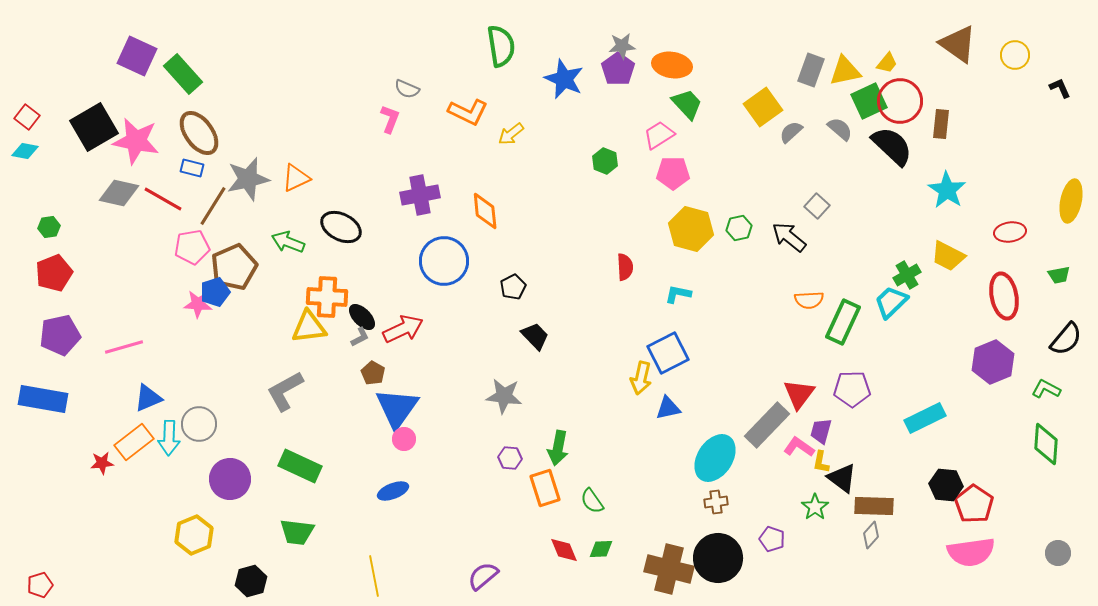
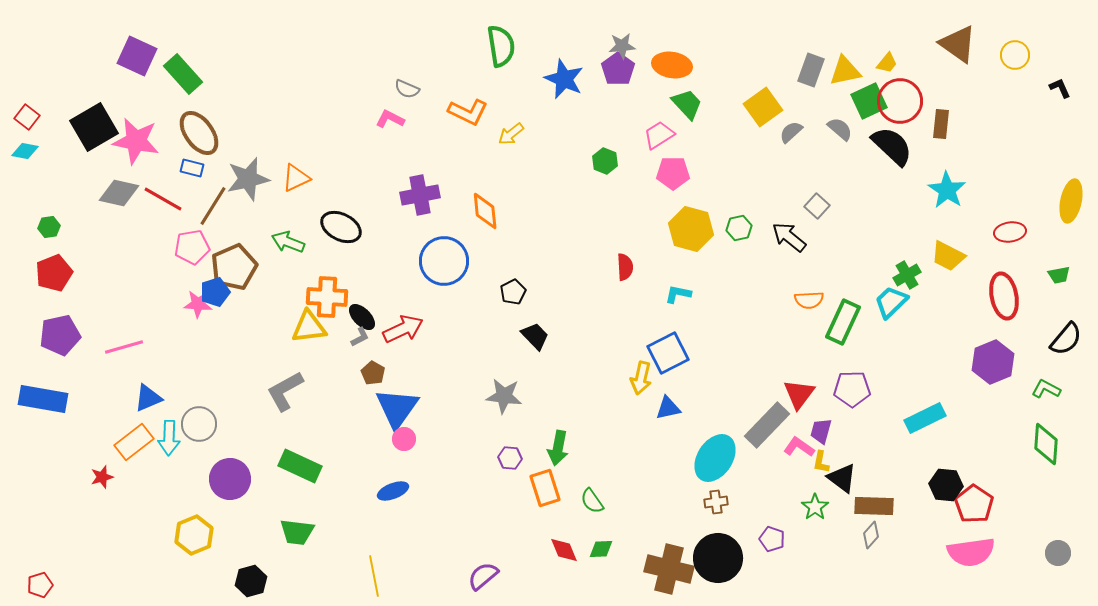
pink L-shape at (390, 119): rotated 84 degrees counterclockwise
black pentagon at (513, 287): moved 5 px down
red star at (102, 463): moved 14 px down; rotated 10 degrees counterclockwise
